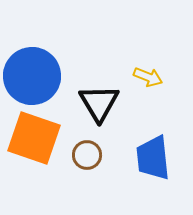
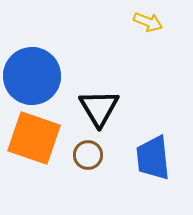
yellow arrow: moved 55 px up
black triangle: moved 5 px down
brown circle: moved 1 px right
